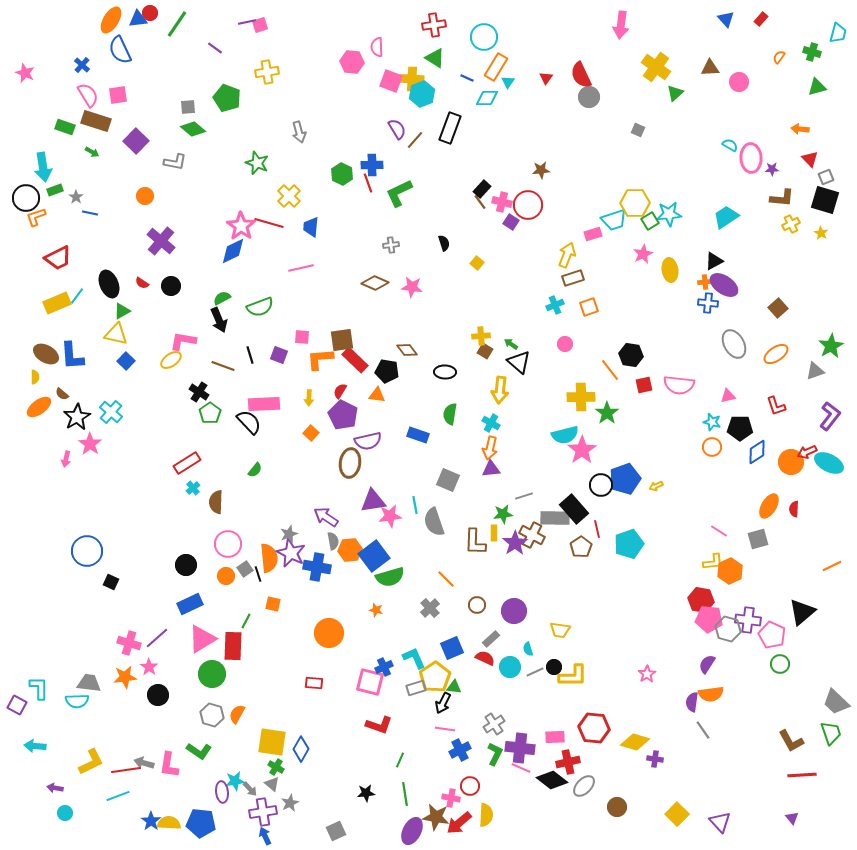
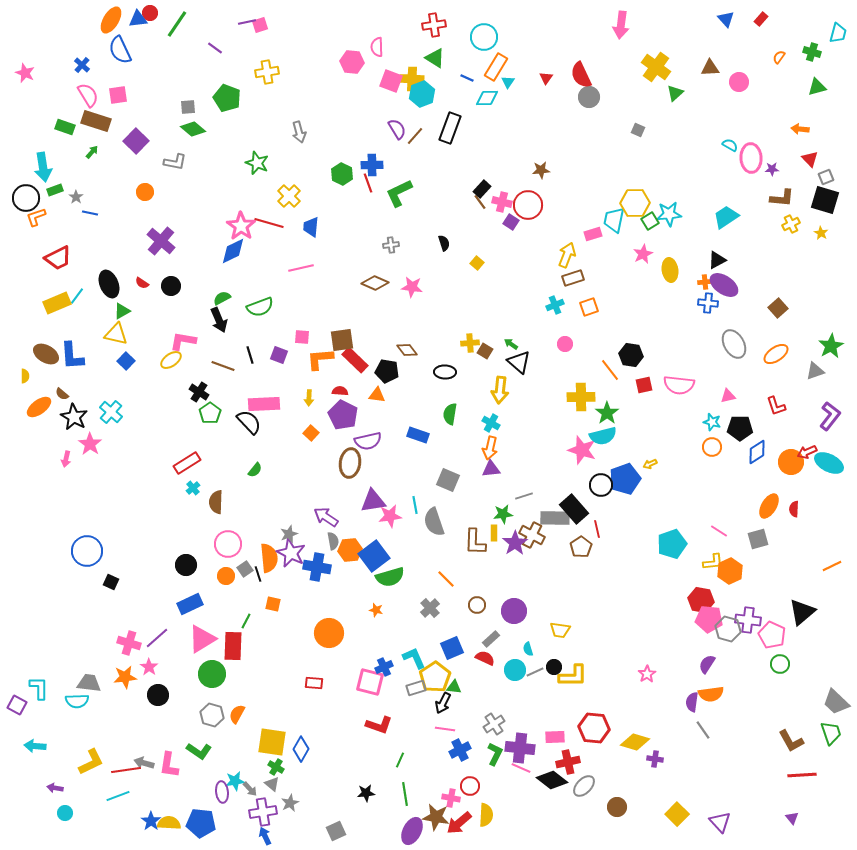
brown line at (415, 140): moved 4 px up
green arrow at (92, 152): rotated 80 degrees counterclockwise
orange circle at (145, 196): moved 4 px up
cyan trapezoid at (614, 220): rotated 120 degrees clockwise
black triangle at (714, 261): moved 3 px right, 1 px up
yellow cross at (481, 336): moved 11 px left, 7 px down
yellow semicircle at (35, 377): moved 10 px left, 1 px up
red semicircle at (340, 391): rotated 63 degrees clockwise
black star at (77, 417): moved 3 px left; rotated 12 degrees counterclockwise
cyan semicircle at (565, 435): moved 38 px right, 1 px down
pink star at (582, 450): rotated 20 degrees counterclockwise
yellow arrow at (656, 486): moved 6 px left, 22 px up
cyan pentagon at (629, 544): moved 43 px right
cyan circle at (510, 667): moved 5 px right, 3 px down
